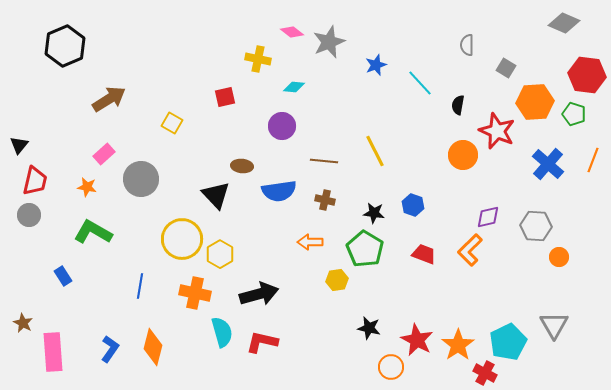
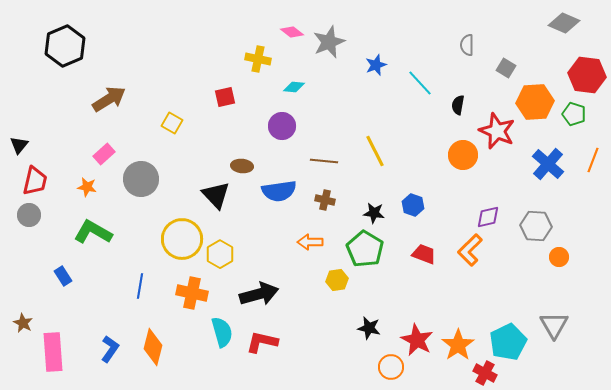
orange cross at (195, 293): moved 3 px left
